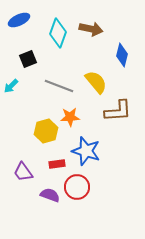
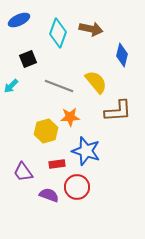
purple semicircle: moved 1 px left
